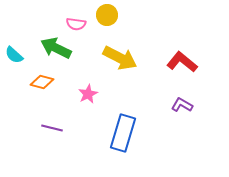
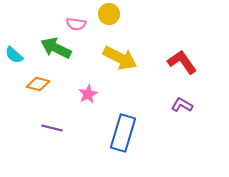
yellow circle: moved 2 px right, 1 px up
red L-shape: rotated 16 degrees clockwise
orange diamond: moved 4 px left, 2 px down
